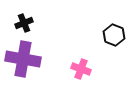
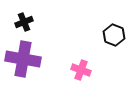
black cross: moved 1 px up
pink cross: moved 1 px down
